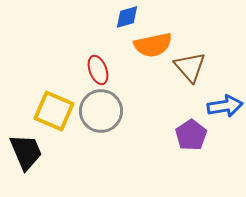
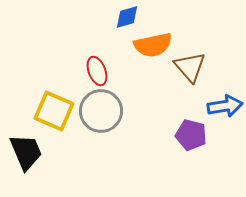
red ellipse: moved 1 px left, 1 px down
purple pentagon: rotated 24 degrees counterclockwise
